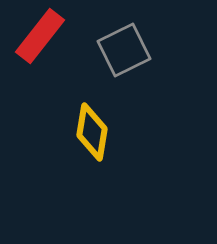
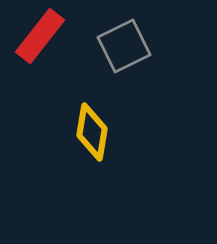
gray square: moved 4 px up
